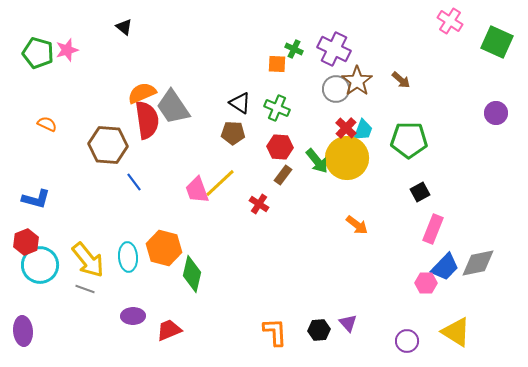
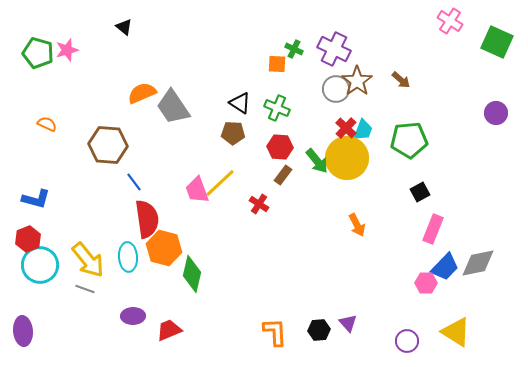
red semicircle at (147, 120): moved 99 px down
green pentagon at (409, 140): rotated 6 degrees counterclockwise
orange arrow at (357, 225): rotated 25 degrees clockwise
red hexagon at (26, 242): moved 2 px right, 3 px up
